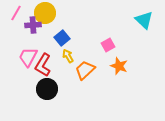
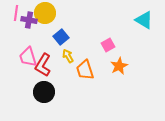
pink line: rotated 21 degrees counterclockwise
cyan triangle: rotated 12 degrees counterclockwise
purple cross: moved 4 px left, 5 px up; rotated 14 degrees clockwise
blue square: moved 1 px left, 1 px up
pink trapezoid: rotated 45 degrees counterclockwise
orange star: rotated 24 degrees clockwise
orange trapezoid: rotated 65 degrees counterclockwise
black circle: moved 3 px left, 3 px down
